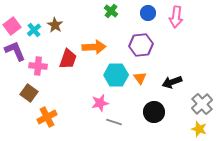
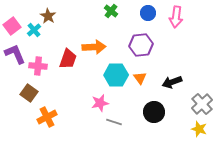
brown star: moved 7 px left, 9 px up
purple L-shape: moved 3 px down
